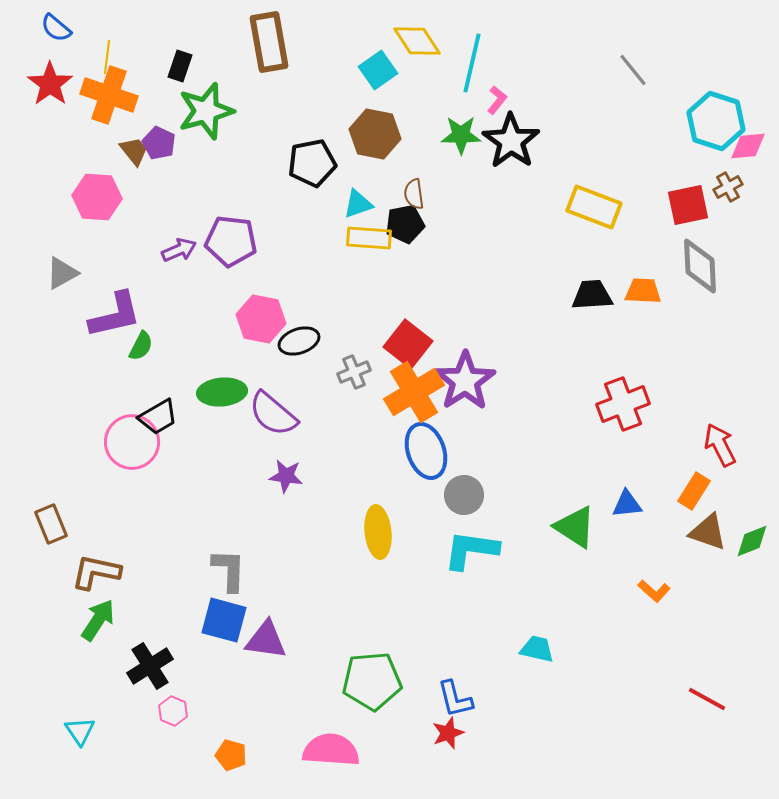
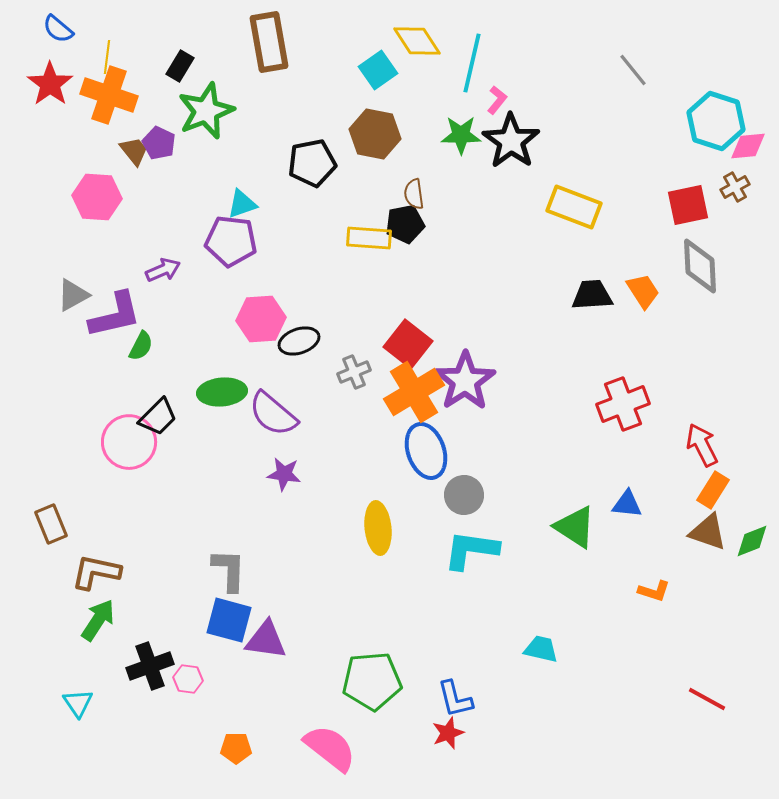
blue semicircle at (56, 28): moved 2 px right, 1 px down
black rectangle at (180, 66): rotated 12 degrees clockwise
green star at (206, 111): rotated 6 degrees counterclockwise
brown cross at (728, 187): moved 7 px right
cyan triangle at (358, 204): moved 116 px left
yellow rectangle at (594, 207): moved 20 px left
purple arrow at (179, 250): moved 16 px left, 20 px down
gray triangle at (62, 273): moved 11 px right, 22 px down
orange trapezoid at (643, 291): rotated 54 degrees clockwise
pink hexagon at (261, 319): rotated 15 degrees counterclockwise
black trapezoid at (158, 417): rotated 15 degrees counterclockwise
pink circle at (132, 442): moved 3 px left
red arrow at (720, 445): moved 18 px left
purple star at (286, 476): moved 2 px left, 2 px up
orange rectangle at (694, 491): moved 19 px right, 1 px up
blue triangle at (627, 504): rotated 12 degrees clockwise
yellow ellipse at (378, 532): moved 4 px up
orange L-shape at (654, 591): rotated 24 degrees counterclockwise
blue square at (224, 620): moved 5 px right
cyan trapezoid at (537, 649): moved 4 px right
black cross at (150, 666): rotated 12 degrees clockwise
pink hexagon at (173, 711): moved 15 px right, 32 px up; rotated 16 degrees counterclockwise
cyan triangle at (80, 731): moved 2 px left, 28 px up
pink semicircle at (331, 750): moved 1 px left, 2 px up; rotated 34 degrees clockwise
orange pentagon at (231, 755): moved 5 px right, 7 px up; rotated 16 degrees counterclockwise
